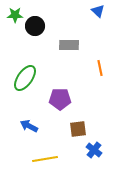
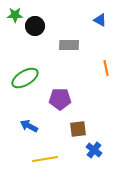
blue triangle: moved 2 px right, 9 px down; rotated 16 degrees counterclockwise
orange line: moved 6 px right
green ellipse: rotated 24 degrees clockwise
